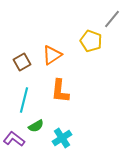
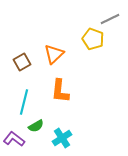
gray line: moved 2 px left; rotated 24 degrees clockwise
yellow pentagon: moved 2 px right, 2 px up
orange triangle: moved 2 px right, 1 px up; rotated 10 degrees counterclockwise
cyan line: moved 2 px down
